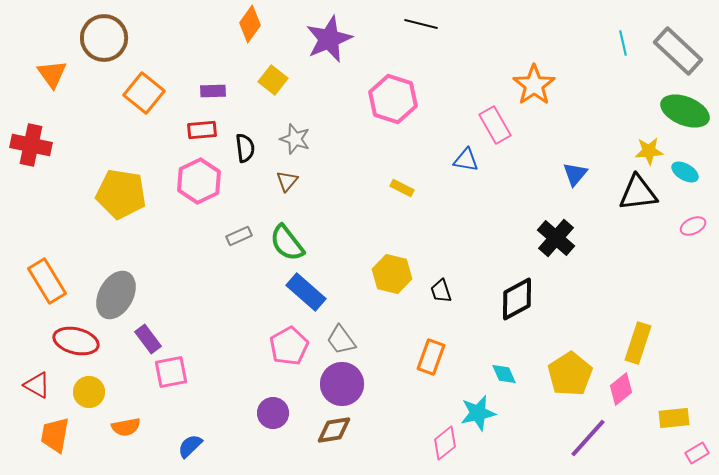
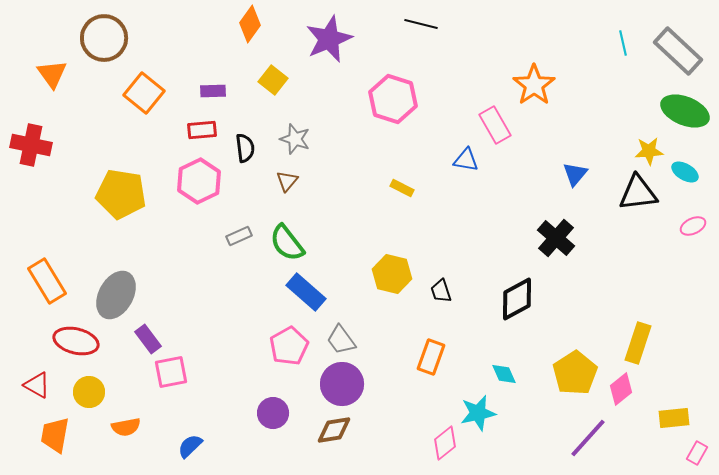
yellow pentagon at (570, 374): moved 5 px right, 1 px up
pink rectangle at (697, 453): rotated 30 degrees counterclockwise
